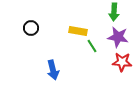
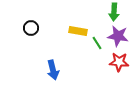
purple star: moved 1 px up
green line: moved 5 px right, 3 px up
red star: moved 3 px left
